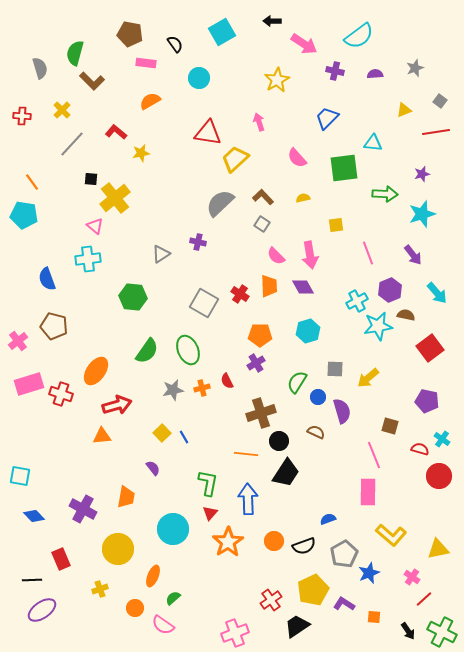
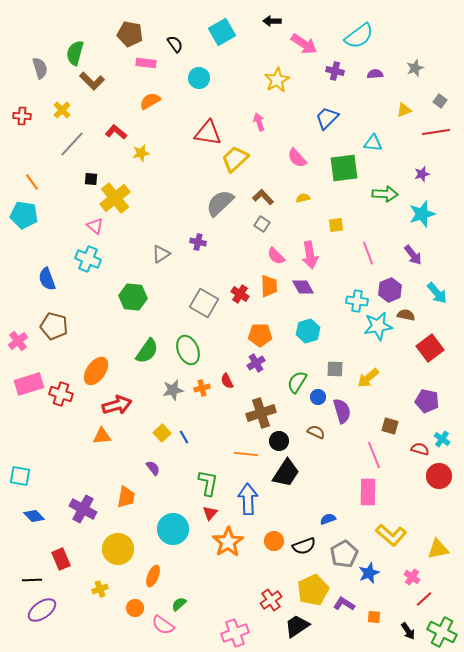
cyan cross at (88, 259): rotated 30 degrees clockwise
cyan cross at (357, 301): rotated 35 degrees clockwise
green semicircle at (173, 598): moved 6 px right, 6 px down
